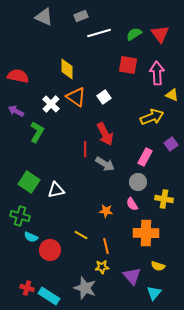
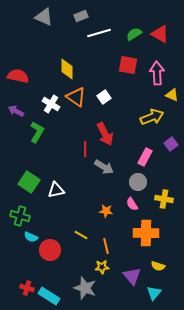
red triangle: rotated 24 degrees counterclockwise
white cross: rotated 12 degrees counterclockwise
gray arrow: moved 1 px left, 3 px down
